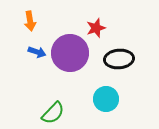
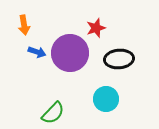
orange arrow: moved 6 px left, 4 px down
